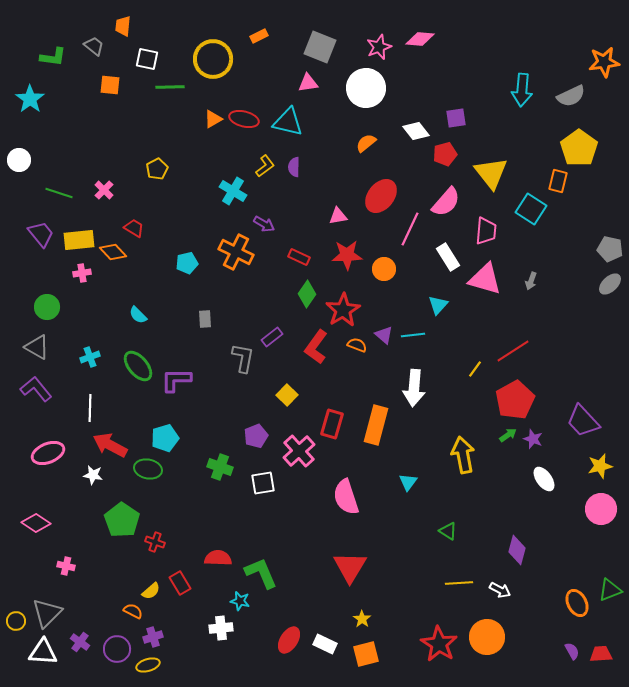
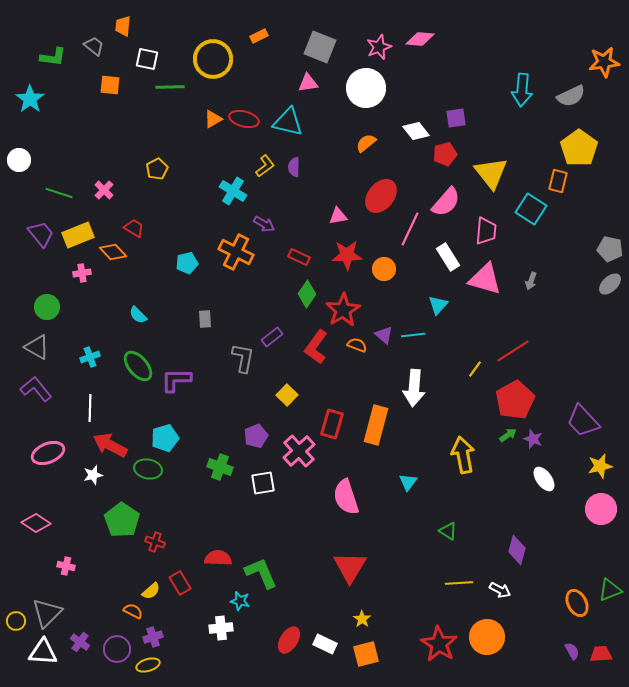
yellow rectangle at (79, 240): moved 1 px left, 5 px up; rotated 16 degrees counterclockwise
white star at (93, 475): rotated 24 degrees counterclockwise
